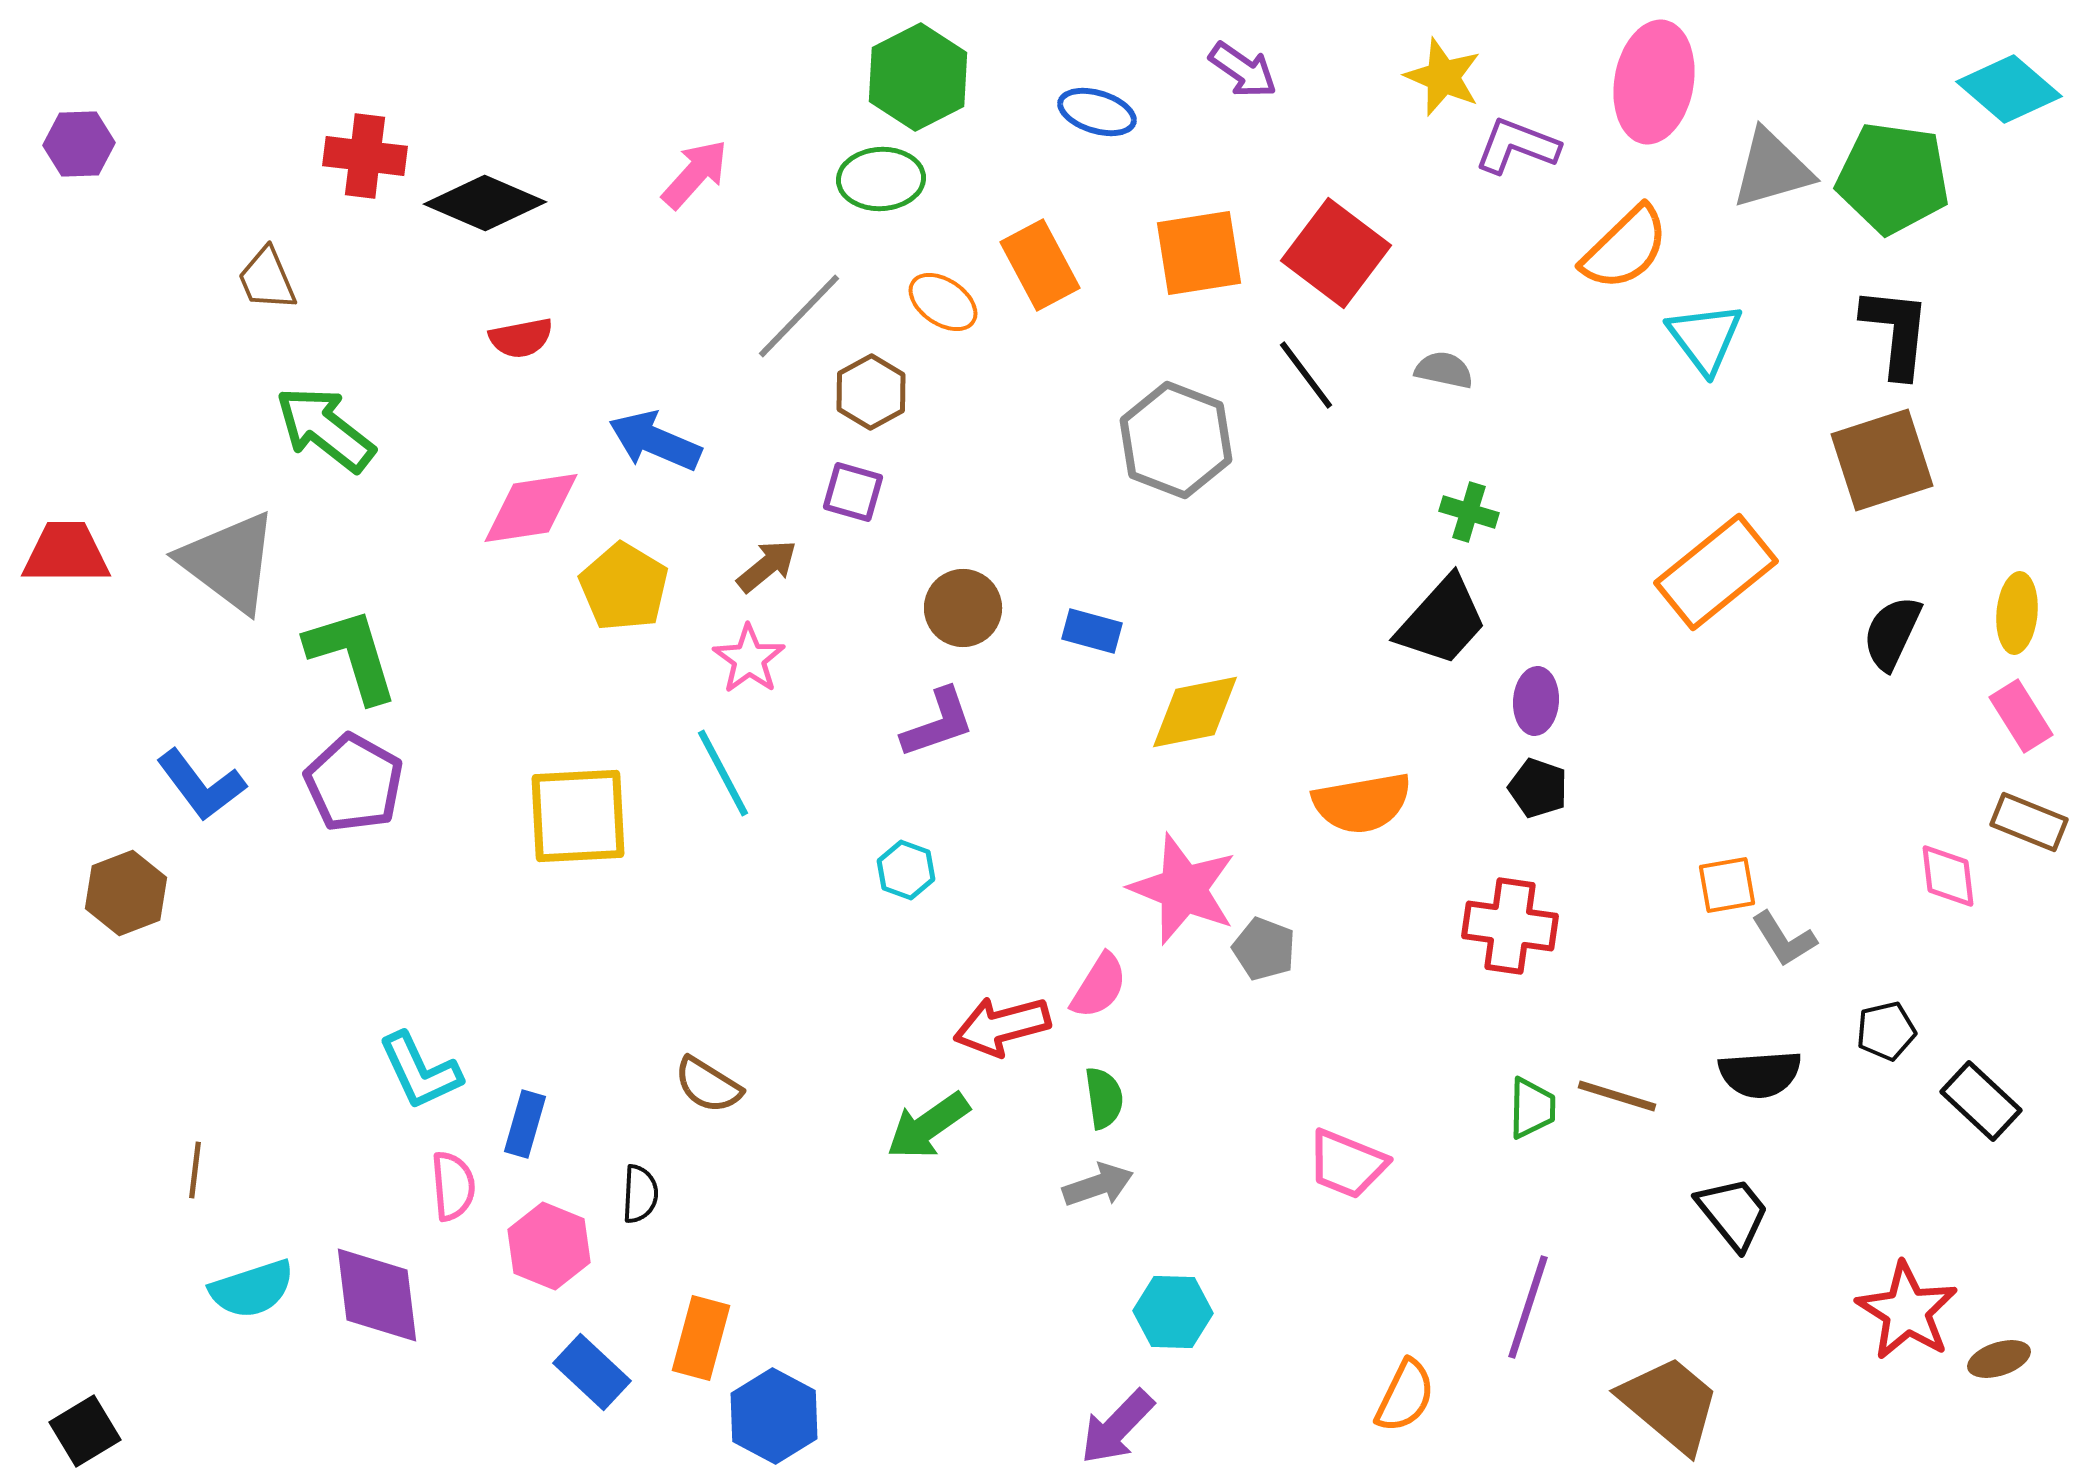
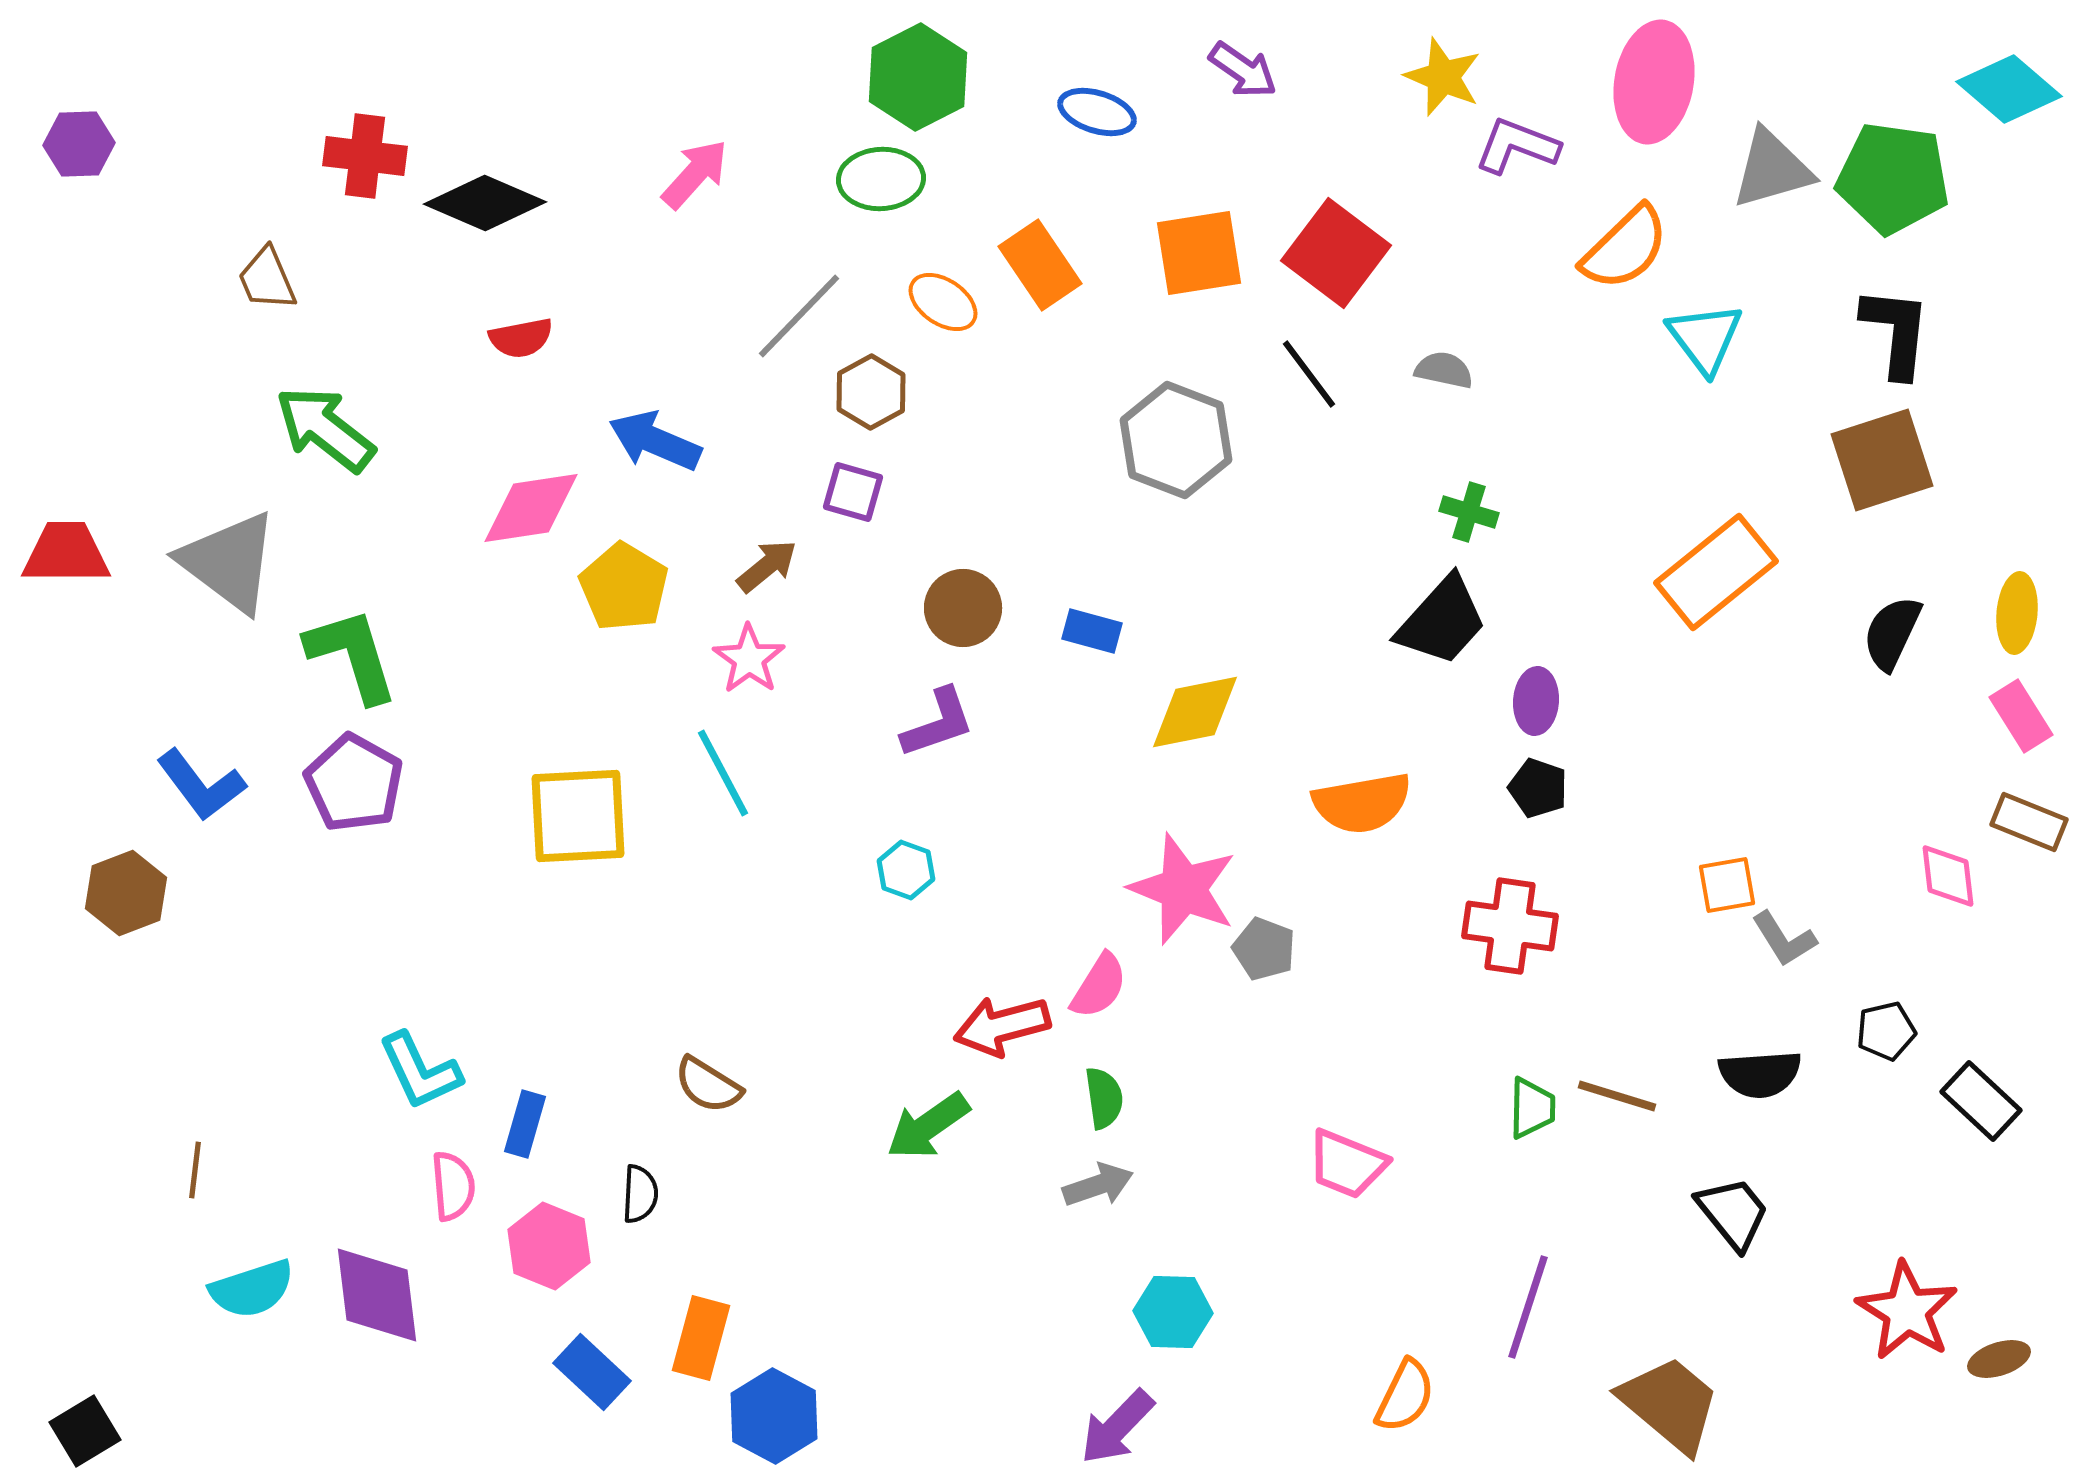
orange rectangle at (1040, 265): rotated 6 degrees counterclockwise
black line at (1306, 375): moved 3 px right, 1 px up
